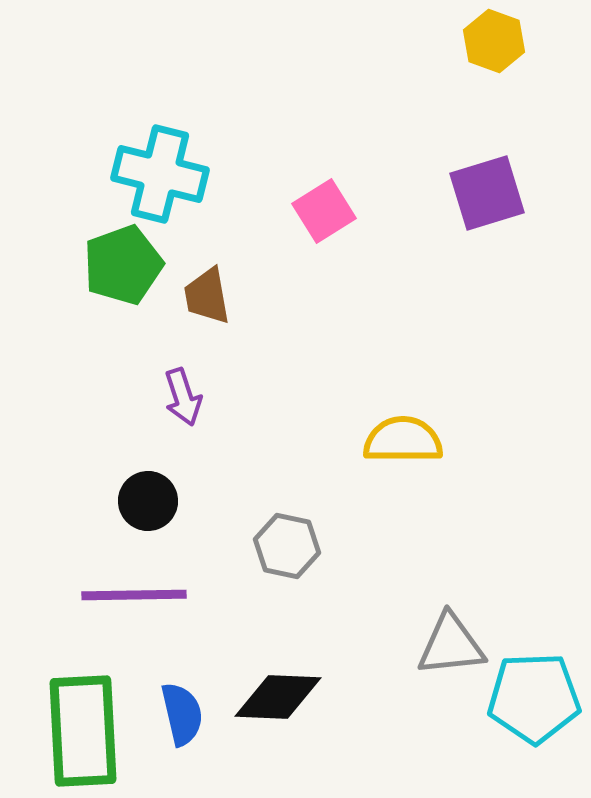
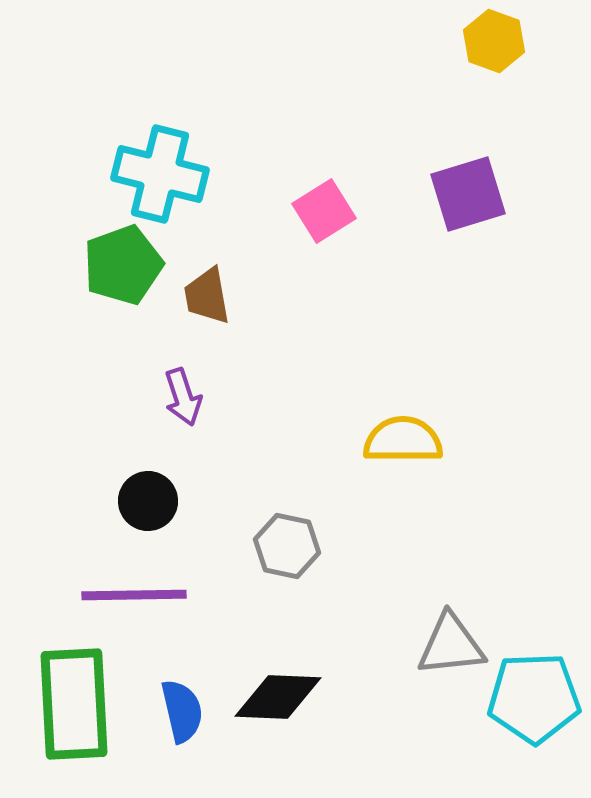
purple square: moved 19 px left, 1 px down
blue semicircle: moved 3 px up
green rectangle: moved 9 px left, 27 px up
